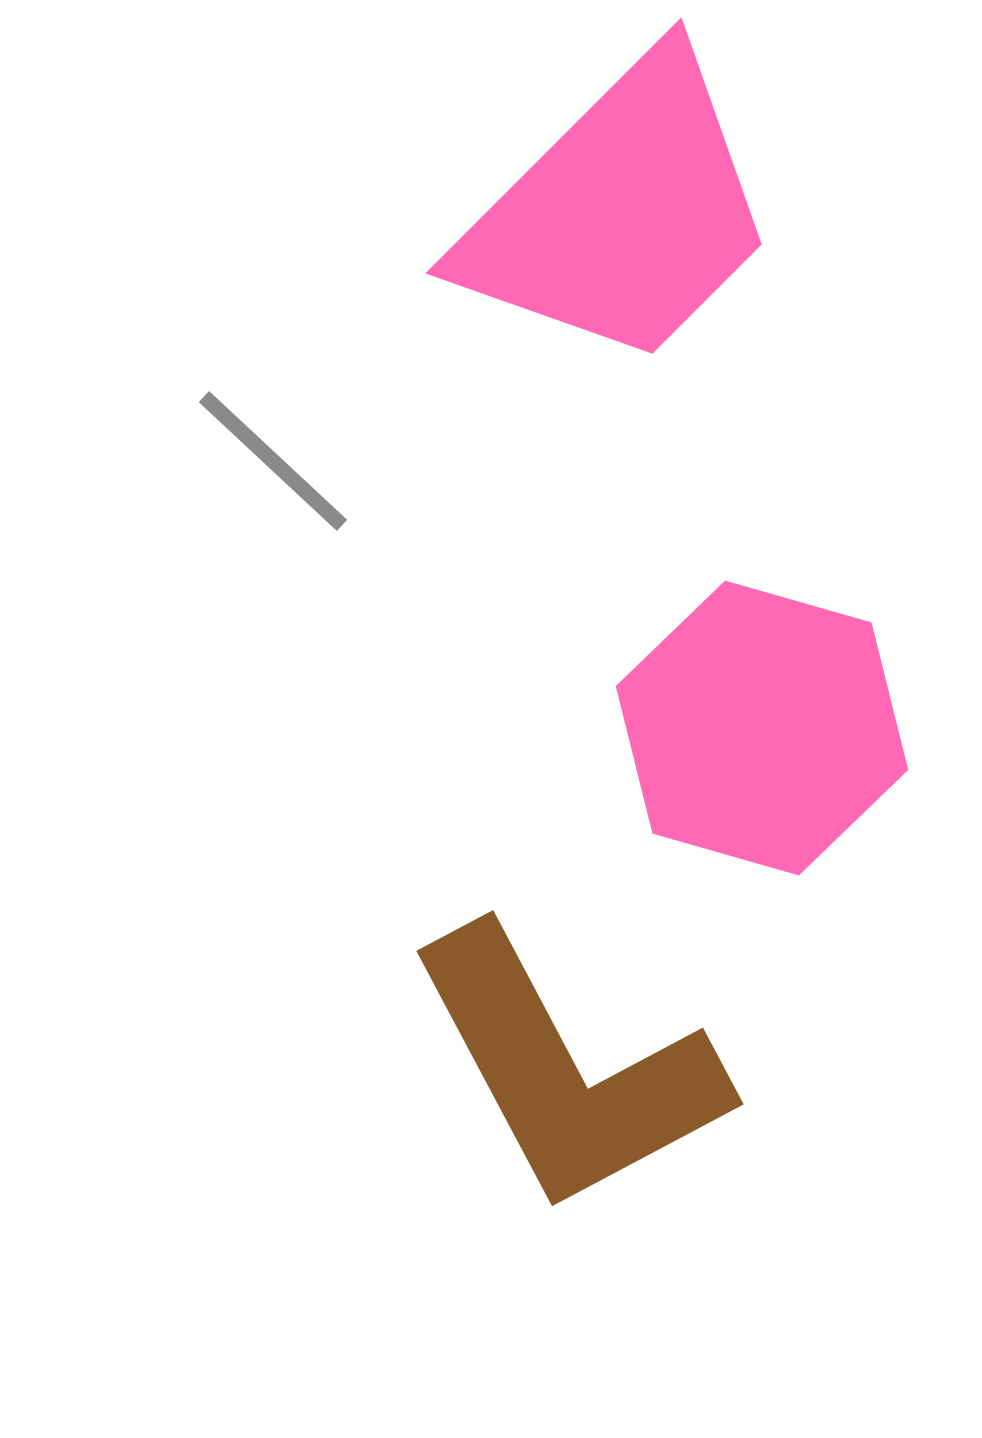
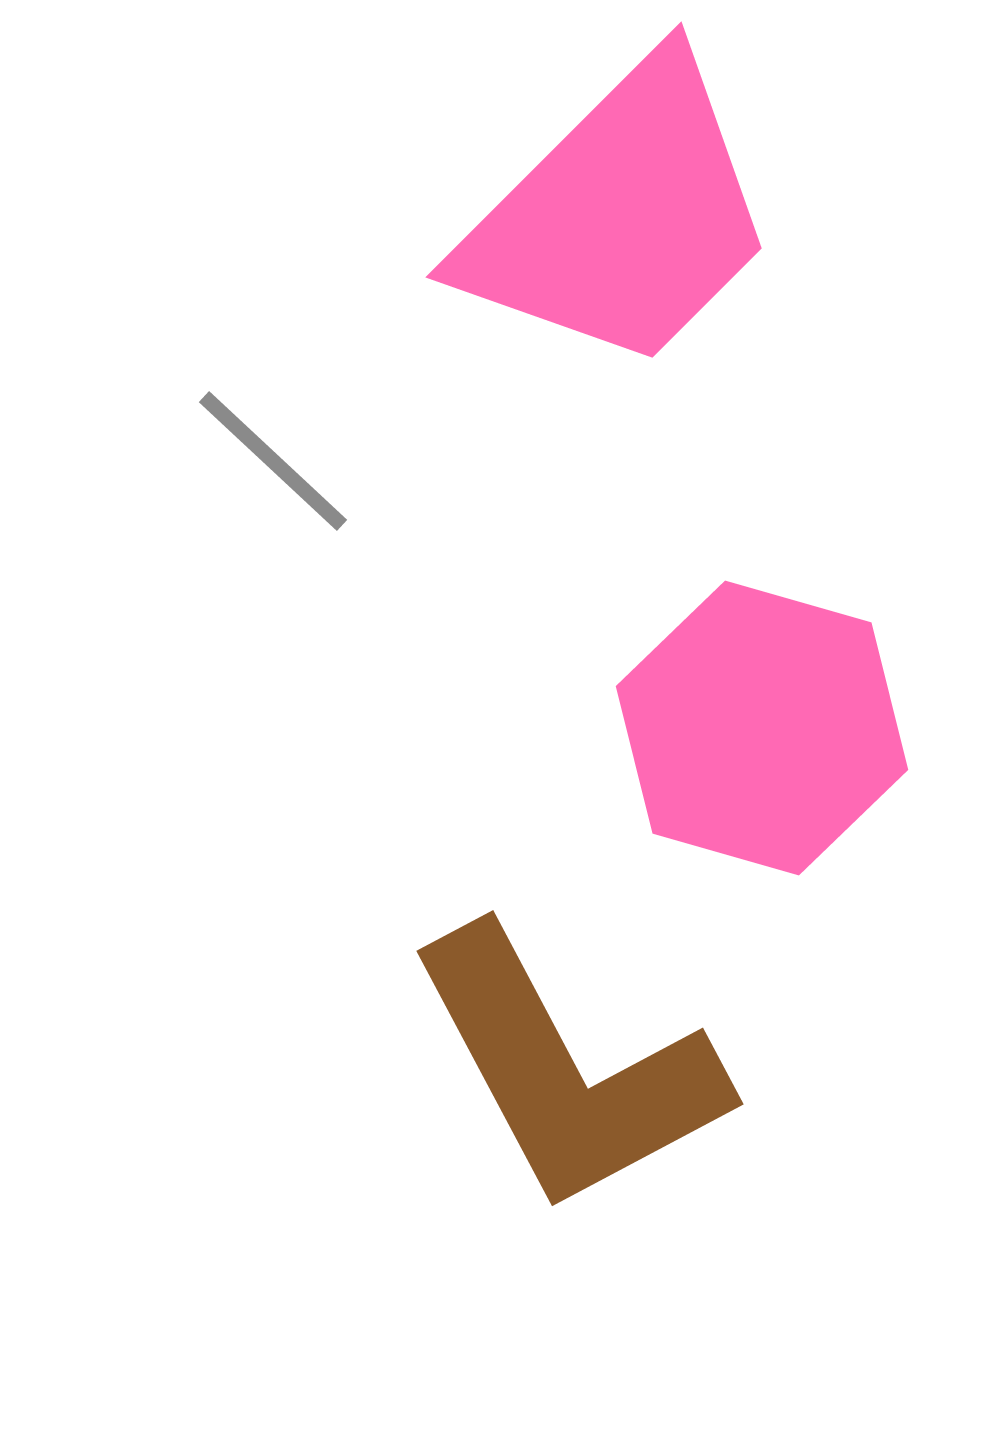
pink trapezoid: moved 4 px down
